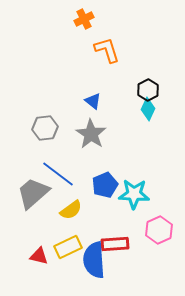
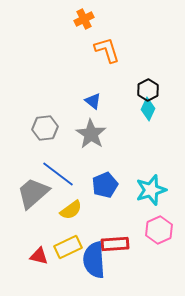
cyan star: moved 17 px right, 4 px up; rotated 20 degrees counterclockwise
